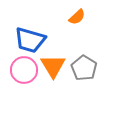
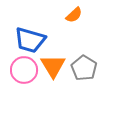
orange semicircle: moved 3 px left, 2 px up
